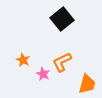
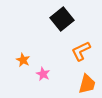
orange L-shape: moved 19 px right, 11 px up
